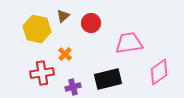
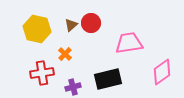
brown triangle: moved 8 px right, 9 px down
pink diamond: moved 3 px right
